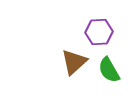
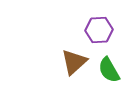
purple hexagon: moved 2 px up
